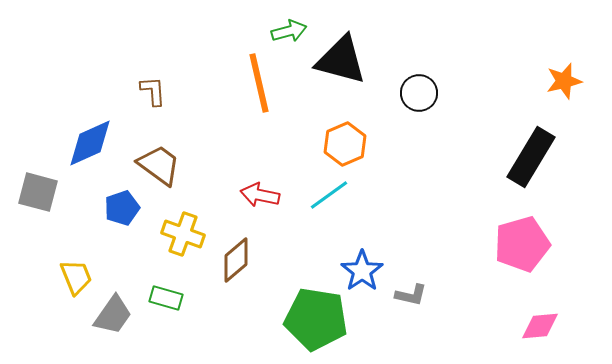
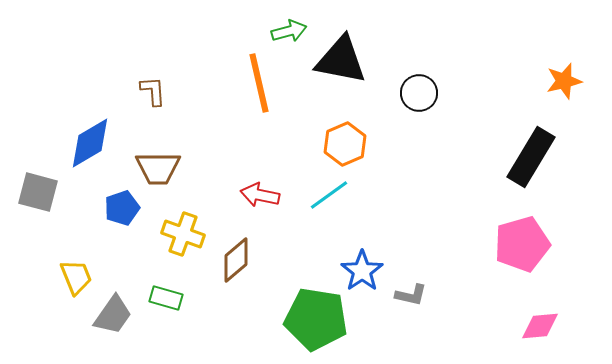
black triangle: rotated 4 degrees counterclockwise
blue diamond: rotated 6 degrees counterclockwise
brown trapezoid: moved 1 px left, 3 px down; rotated 144 degrees clockwise
